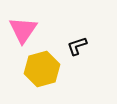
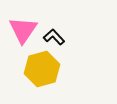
black L-shape: moved 23 px left, 9 px up; rotated 65 degrees clockwise
